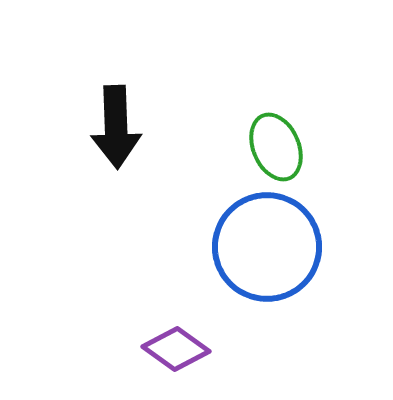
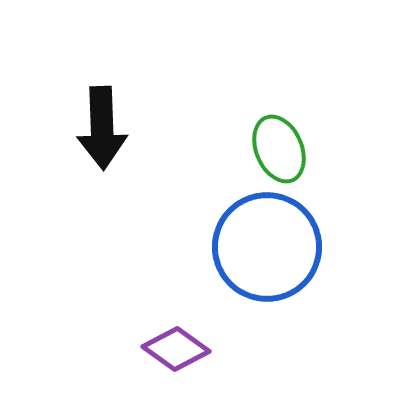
black arrow: moved 14 px left, 1 px down
green ellipse: moved 3 px right, 2 px down
